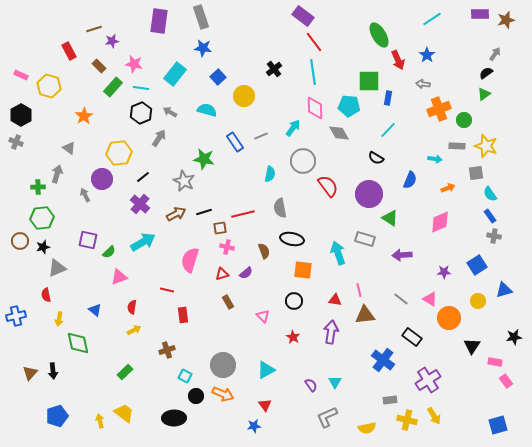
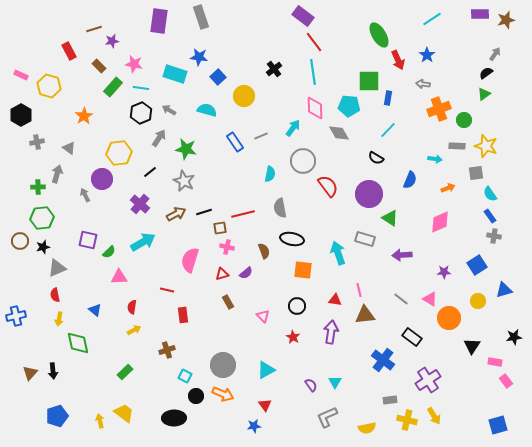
blue star at (203, 48): moved 4 px left, 9 px down
cyan rectangle at (175, 74): rotated 70 degrees clockwise
gray arrow at (170, 112): moved 1 px left, 2 px up
gray cross at (16, 142): moved 21 px right; rotated 32 degrees counterclockwise
green star at (204, 159): moved 18 px left, 10 px up
black line at (143, 177): moved 7 px right, 5 px up
pink triangle at (119, 277): rotated 18 degrees clockwise
red semicircle at (46, 295): moved 9 px right
black circle at (294, 301): moved 3 px right, 5 px down
